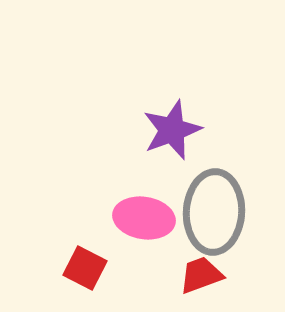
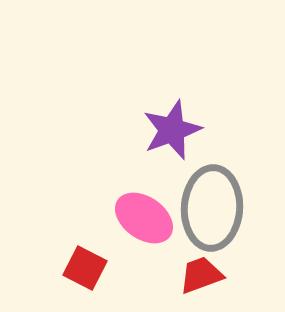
gray ellipse: moved 2 px left, 4 px up
pink ellipse: rotated 26 degrees clockwise
